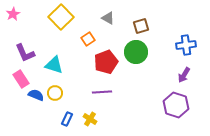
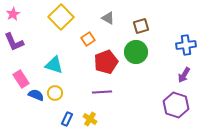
purple L-shape: moved 11 px left, 11 px up
